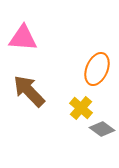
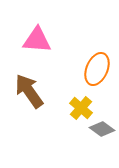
pink triangle: moved 14 px right, 2 px down
brown arrow: rotated 9 degrees clockwise
